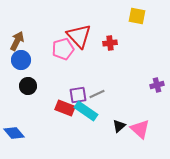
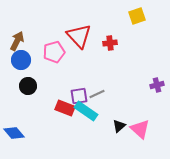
yellow square: rotated 30 degrees counterclockwise
pink pentagon: moved 9 px left, 3 px down
purple square: moved 1 px right, 1 px down
